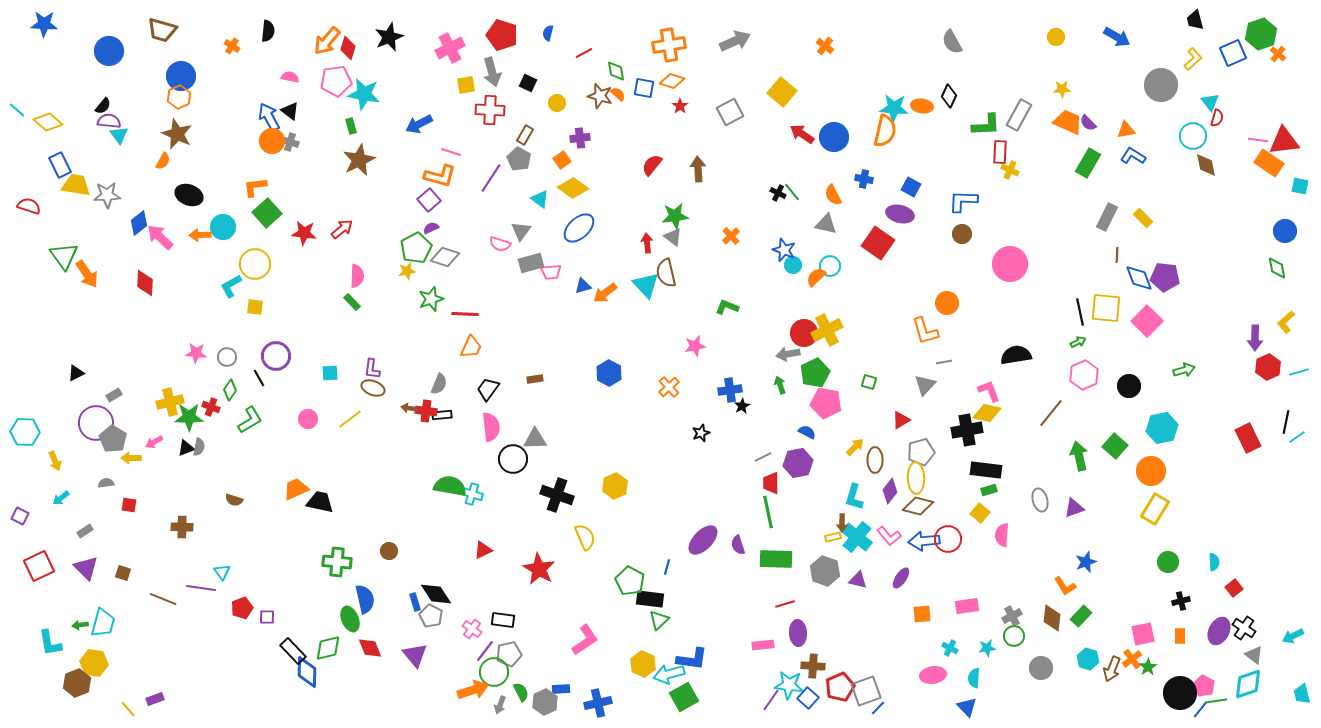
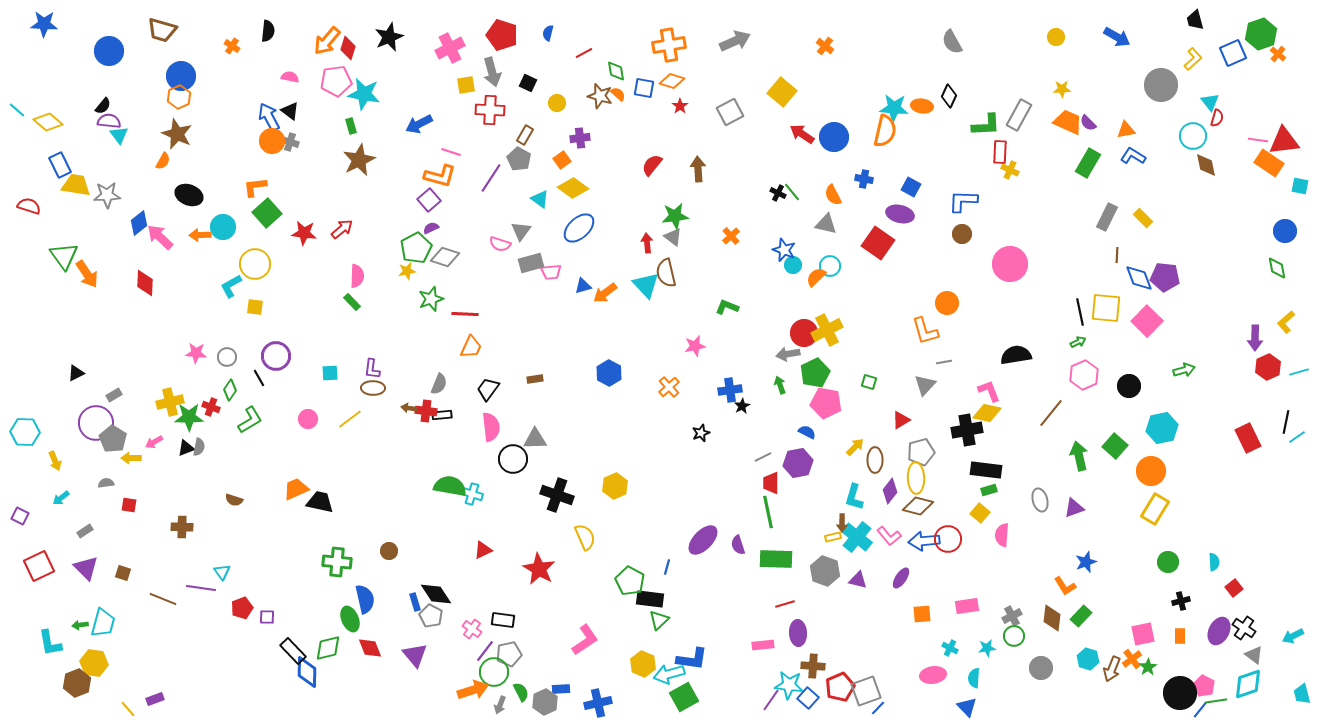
brown ellipse at (373, 388): rotated 20 degrees counterclockwise
